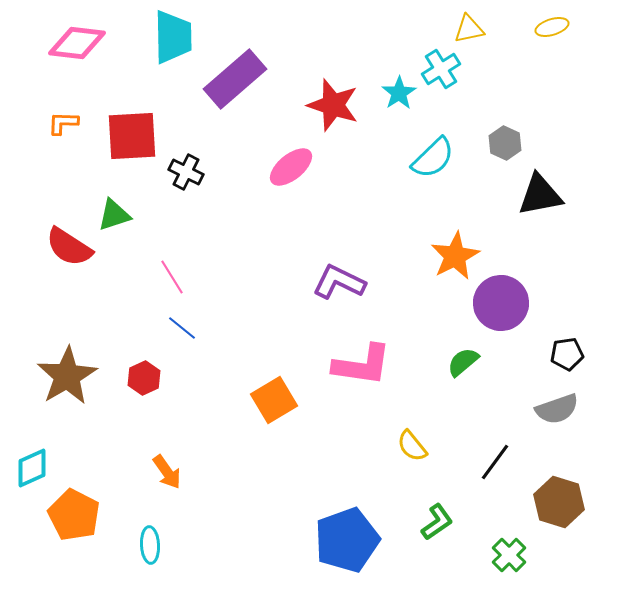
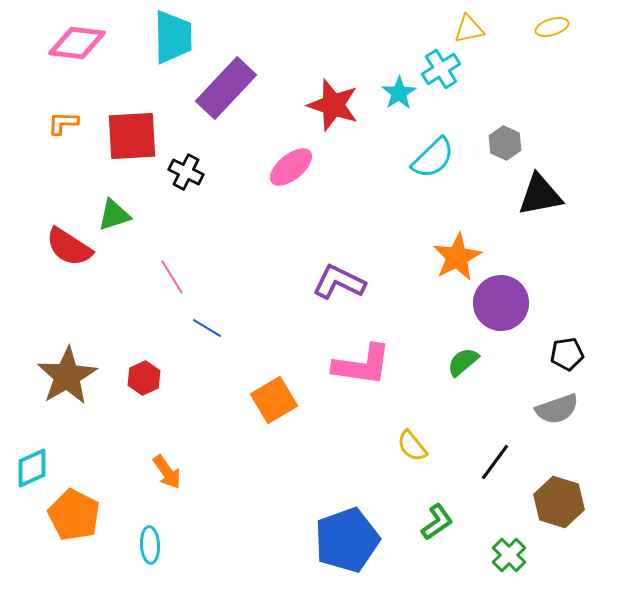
purple rectangle: moved 9 px left, 9 px down; rotated 6 degrees counterclockwise
orange star: moved 2 px right, 1 px down
blue line: moved 25 px right; rotated 8 degrees counterclockwise
